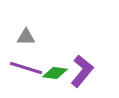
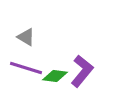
gray triangle: rotated 30 degrees clockwise
green diamond: moved 3 px down
